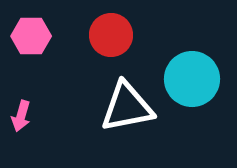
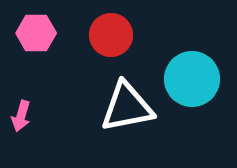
pink hexagon: moved 5 px right, 3 px up
